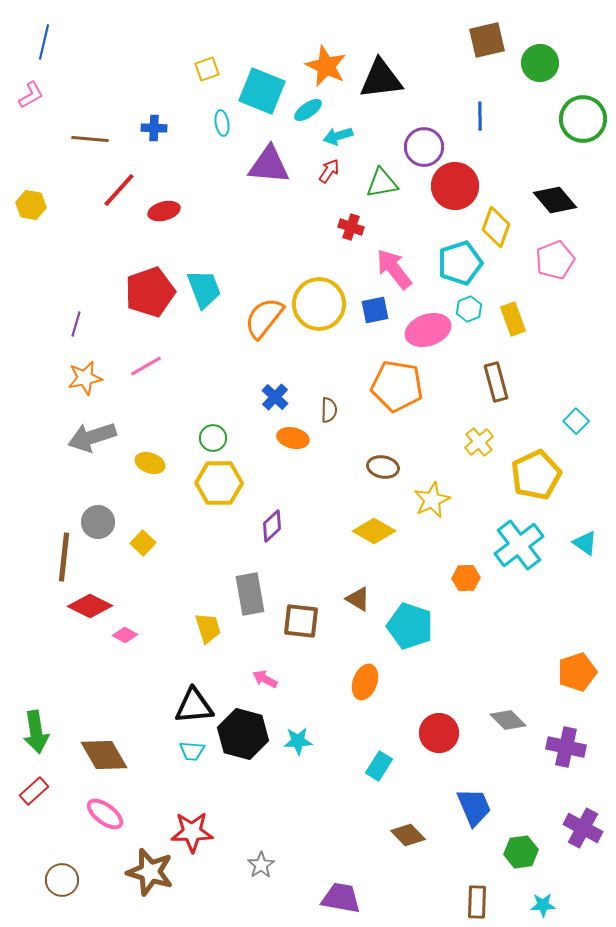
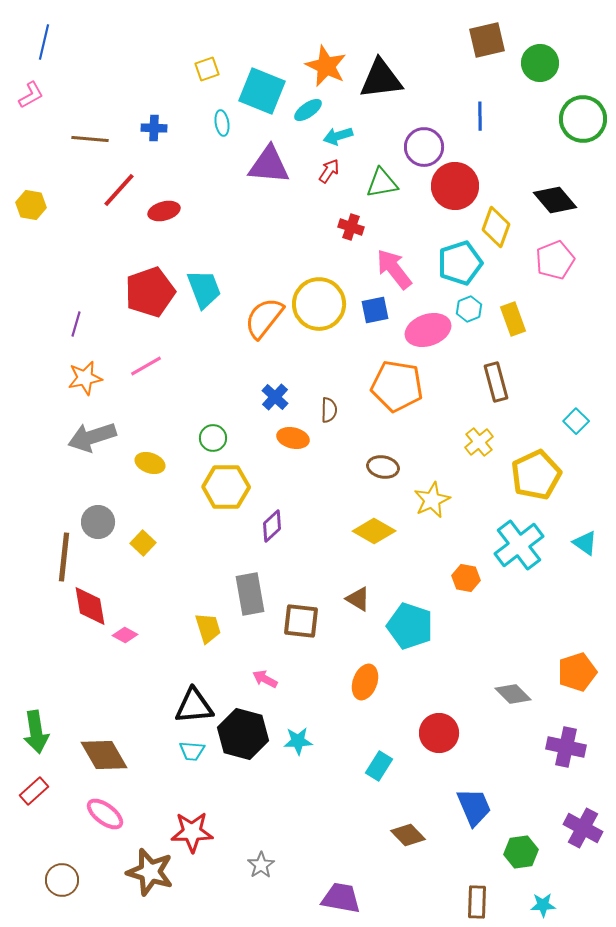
yellow hexagon at (219, 483): moved 7 px right, 4 px down
orange hexagon at (466, 578): rotated 12 degrees clockwise
red diamond at (90, 606): rotated 54 degrees clockwise
gray diamond at (508, 720): moved 5 px right, 26 px up
